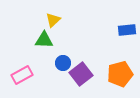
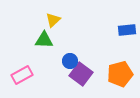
blue circle: moved 7 px right, 2 px up
purple square: rotated 15 degrees counterclockwise
